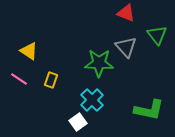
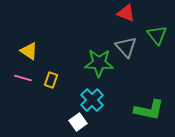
pink line: moved 4 px right, 1 px up; rotated 18 degrees counterclockwise
